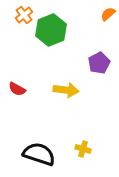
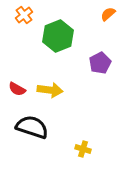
green hexagon: moved 7 px right, 6 px down
purple pentagon: moved 1 px right
yellow arrow: moved 16 px left
black semicircle: moved 7 px left, 27 px up
